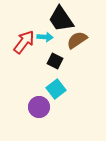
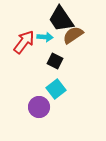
brown semicircle: moved 4 px left, 5 px up
